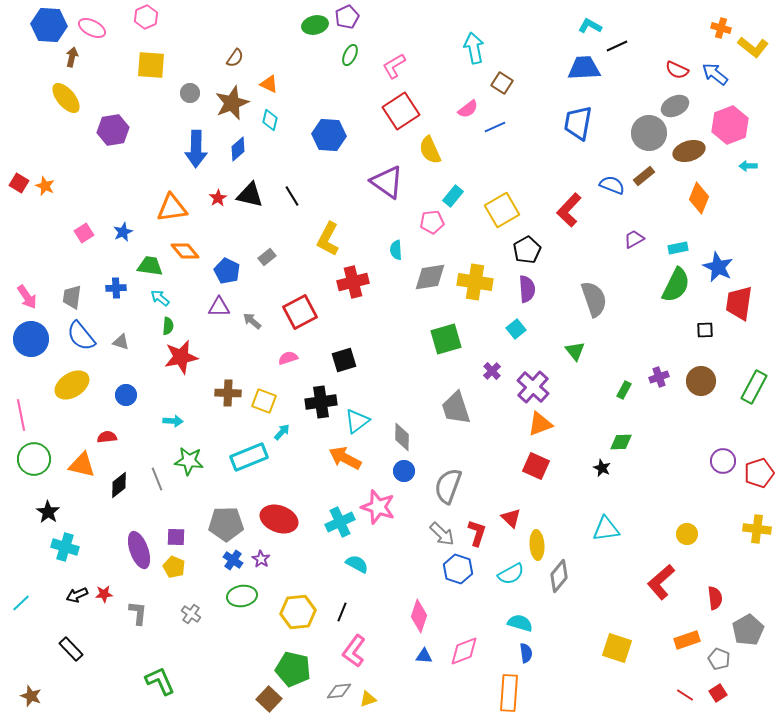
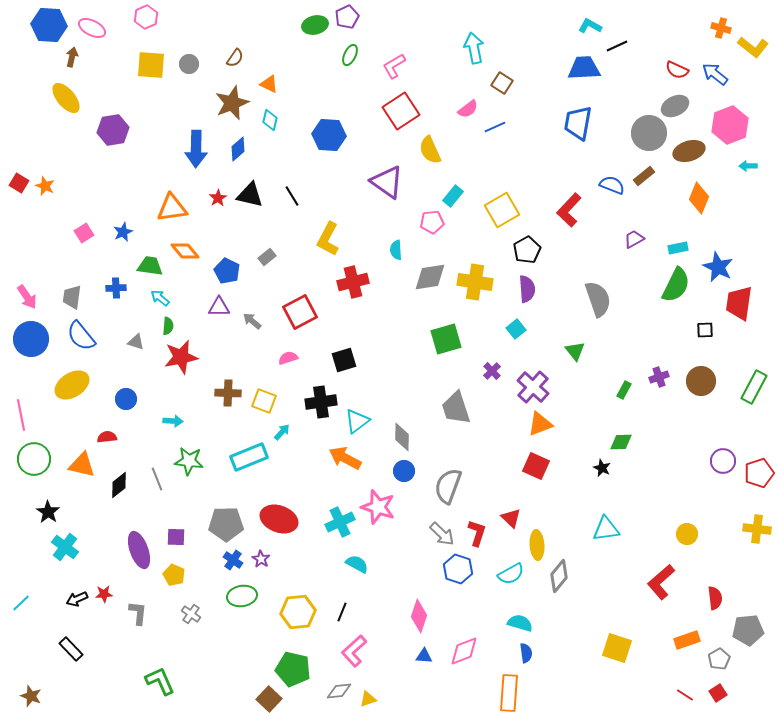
gray circle at (190, 93): moved 1 px left, 29 px up
gray semicircle at (594, 299): moved 4 px right
gray triangle at (121, 342): moved 15 px right
blue circle at (126, 395): moved 4 px down
cyan cross at (65, 547): rotated 20 degrees clockwise
yellow pentagon at (174, 567): moved 8 px down
black arrow at (77, 595): moved 4 px down
gray pentagon at (748, 630): rotated 24 degrees clockwise
pink L-shape at (354, 651): rotated 12 degrees clockwise
gray pentagon at (719, 659): rotated 20 degrees clockwise
